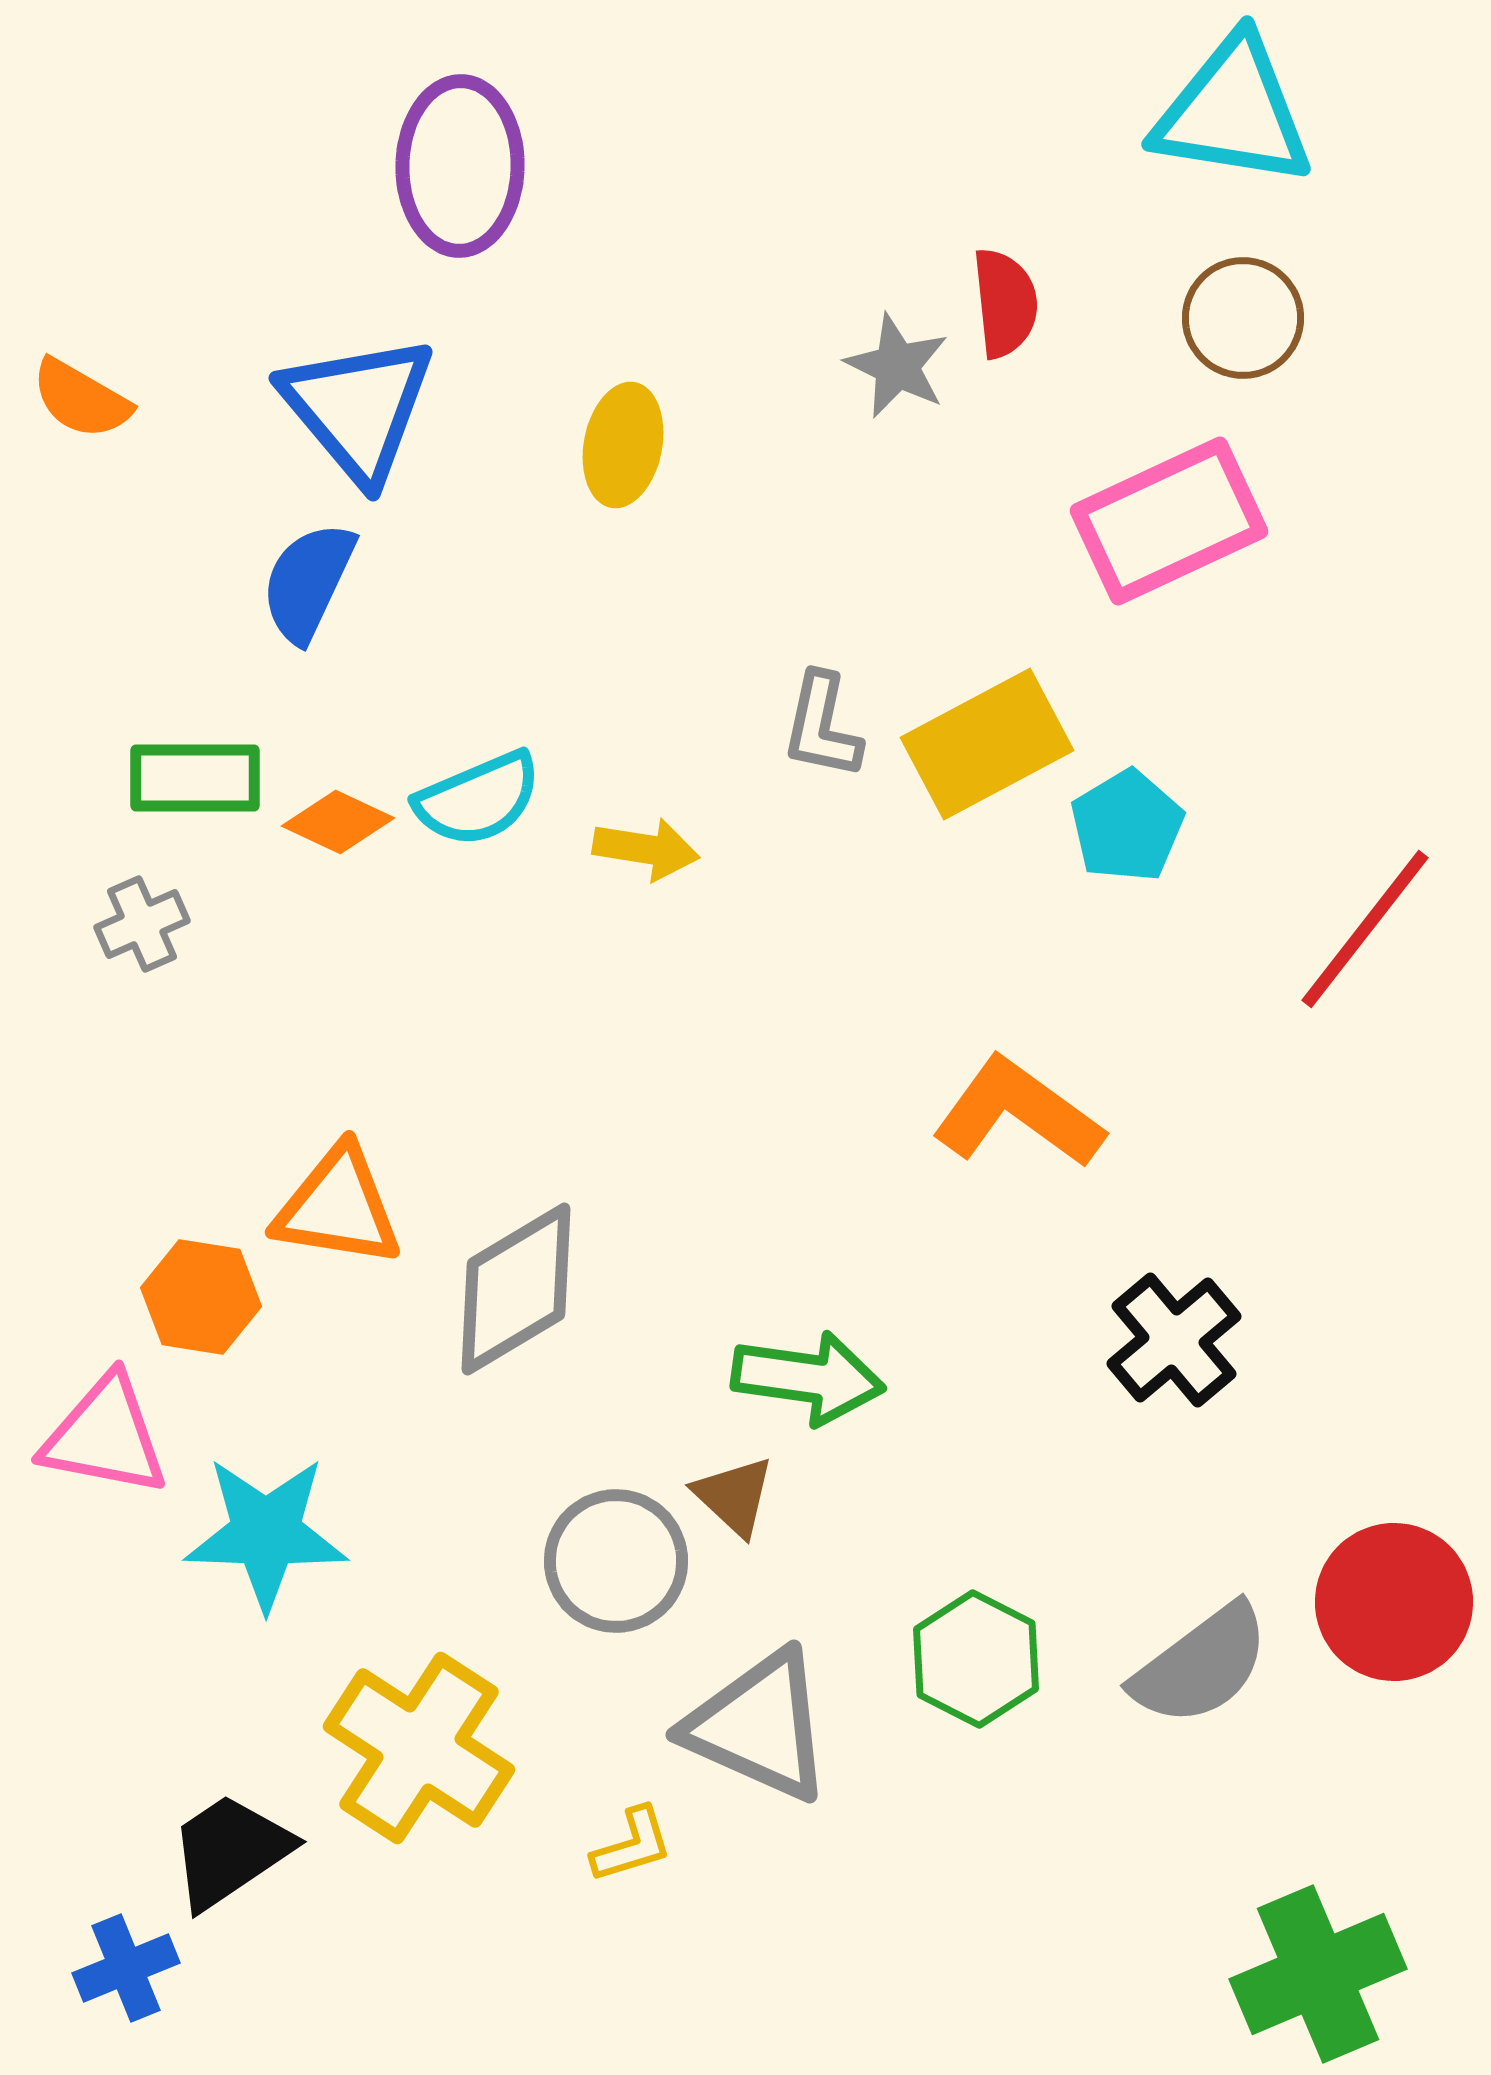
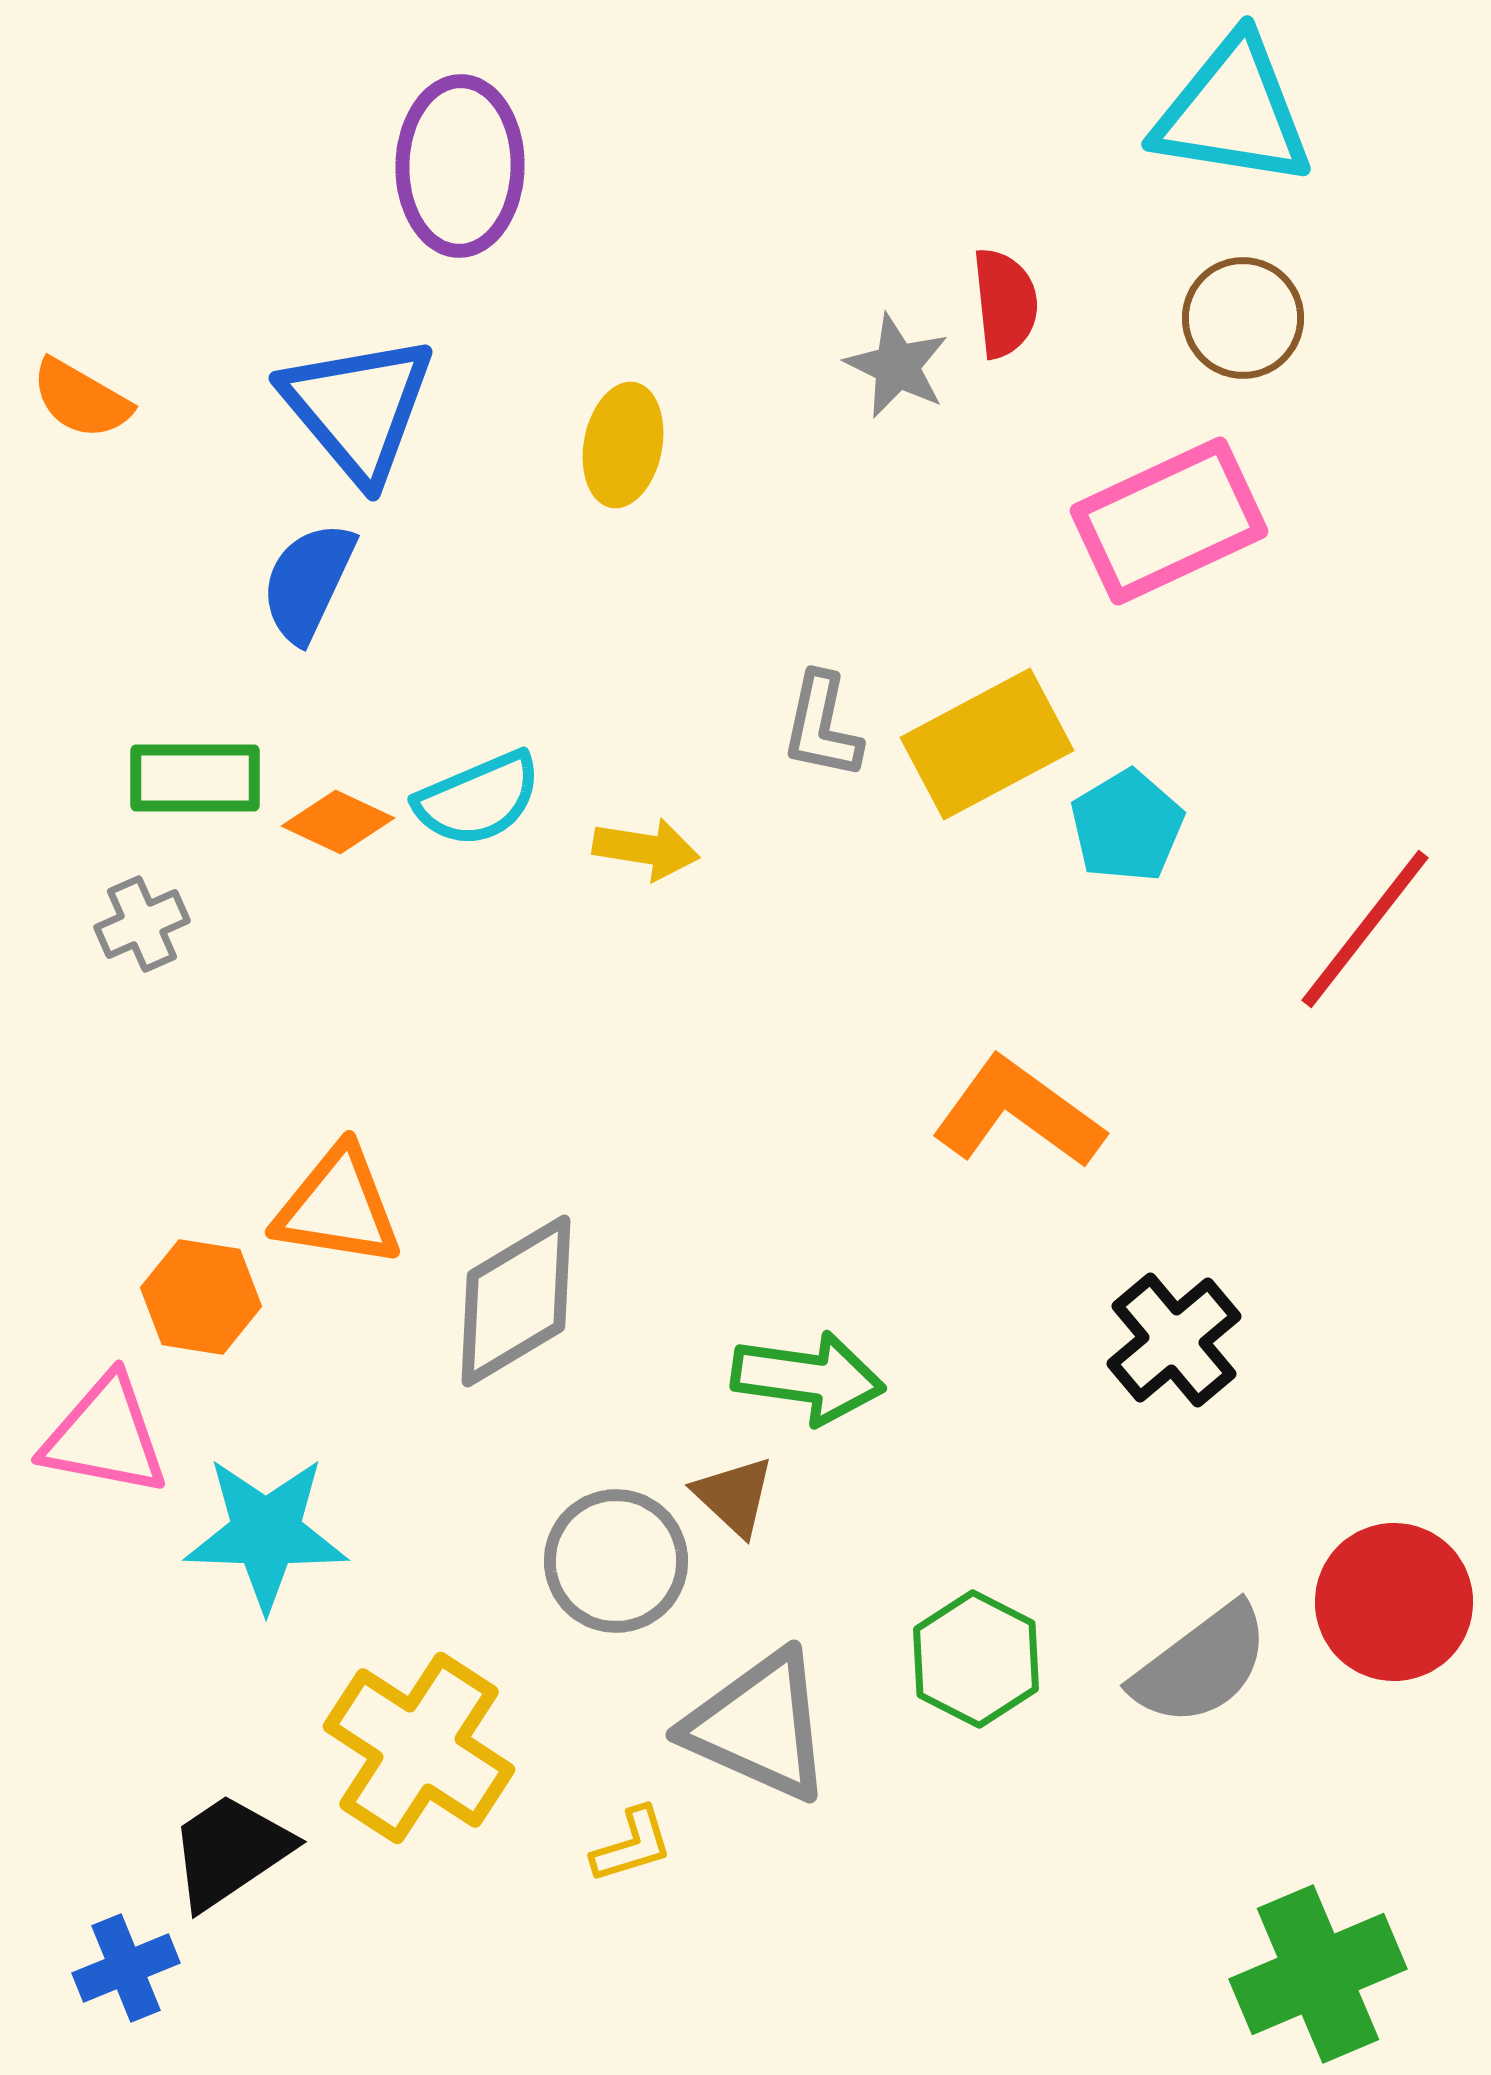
gray diamond: moved 12 px down
